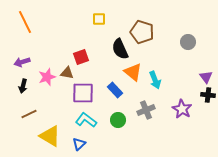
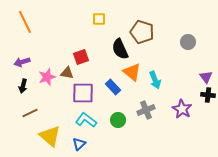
orange triangle: moved 1 px left
blue rectangle: moved 2 px left, 3 px up
brown line: moved 1 px right, 1 px up
yellow triangle: rotated 10 degrees clockwise
